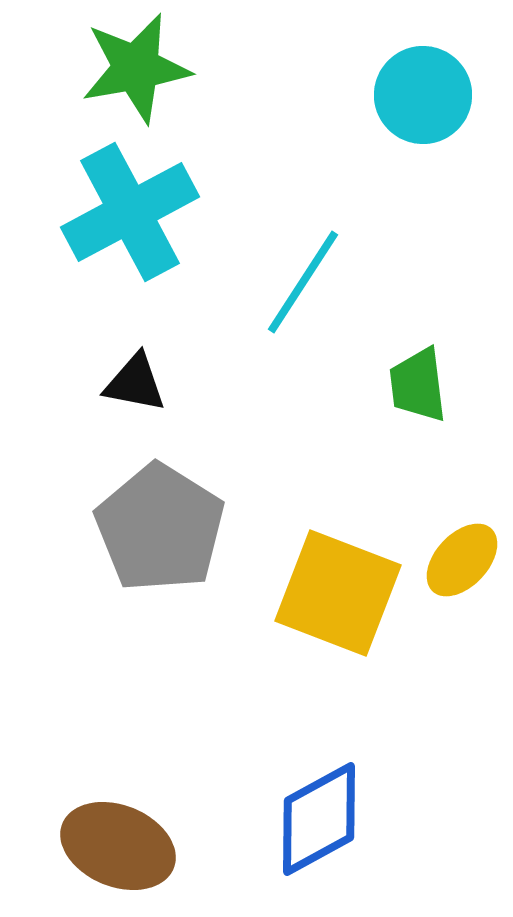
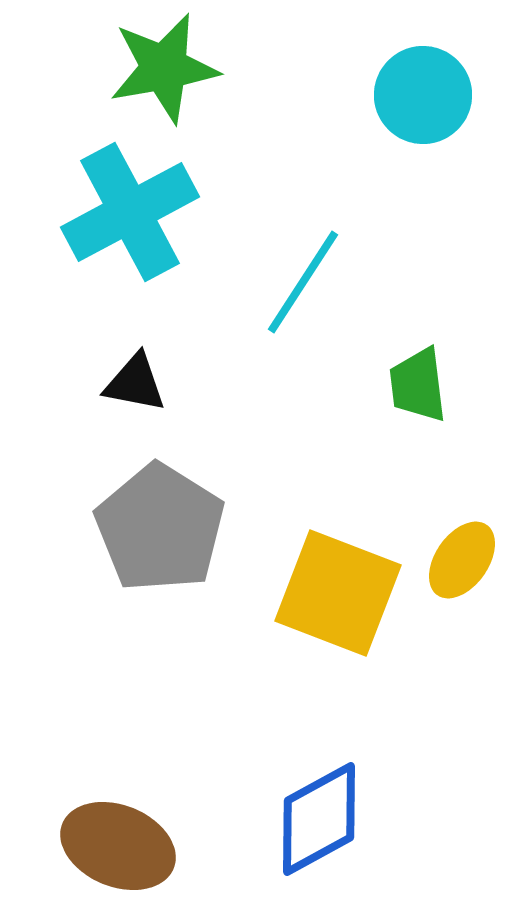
green star: moved 28 px right
yellow ellipse: rotated 8 degrees counterclockwise
